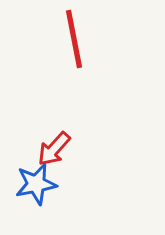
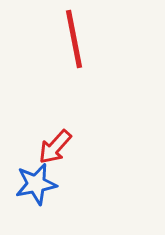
red arrow: moved 1 px right, 2 px up
